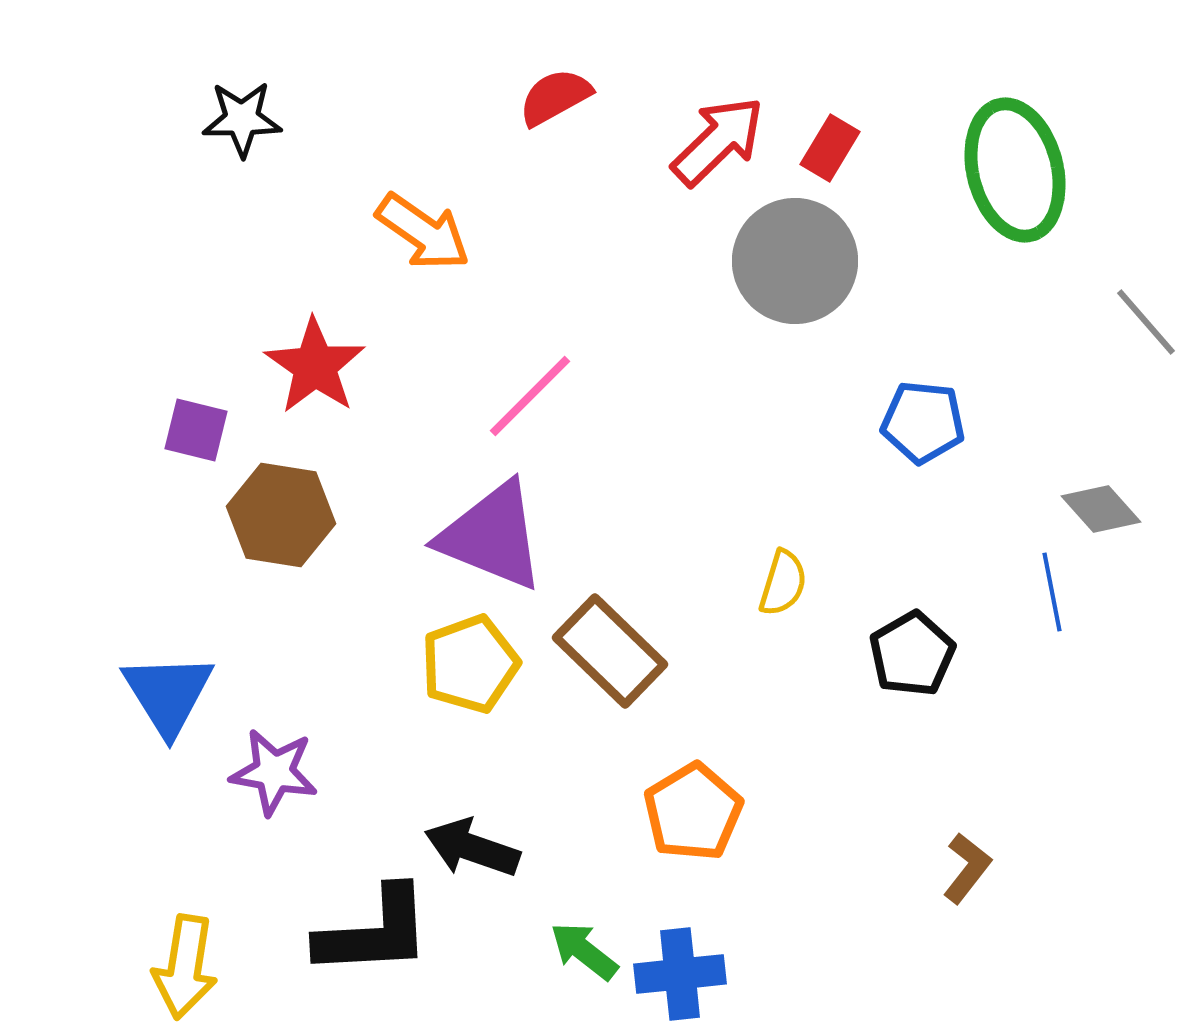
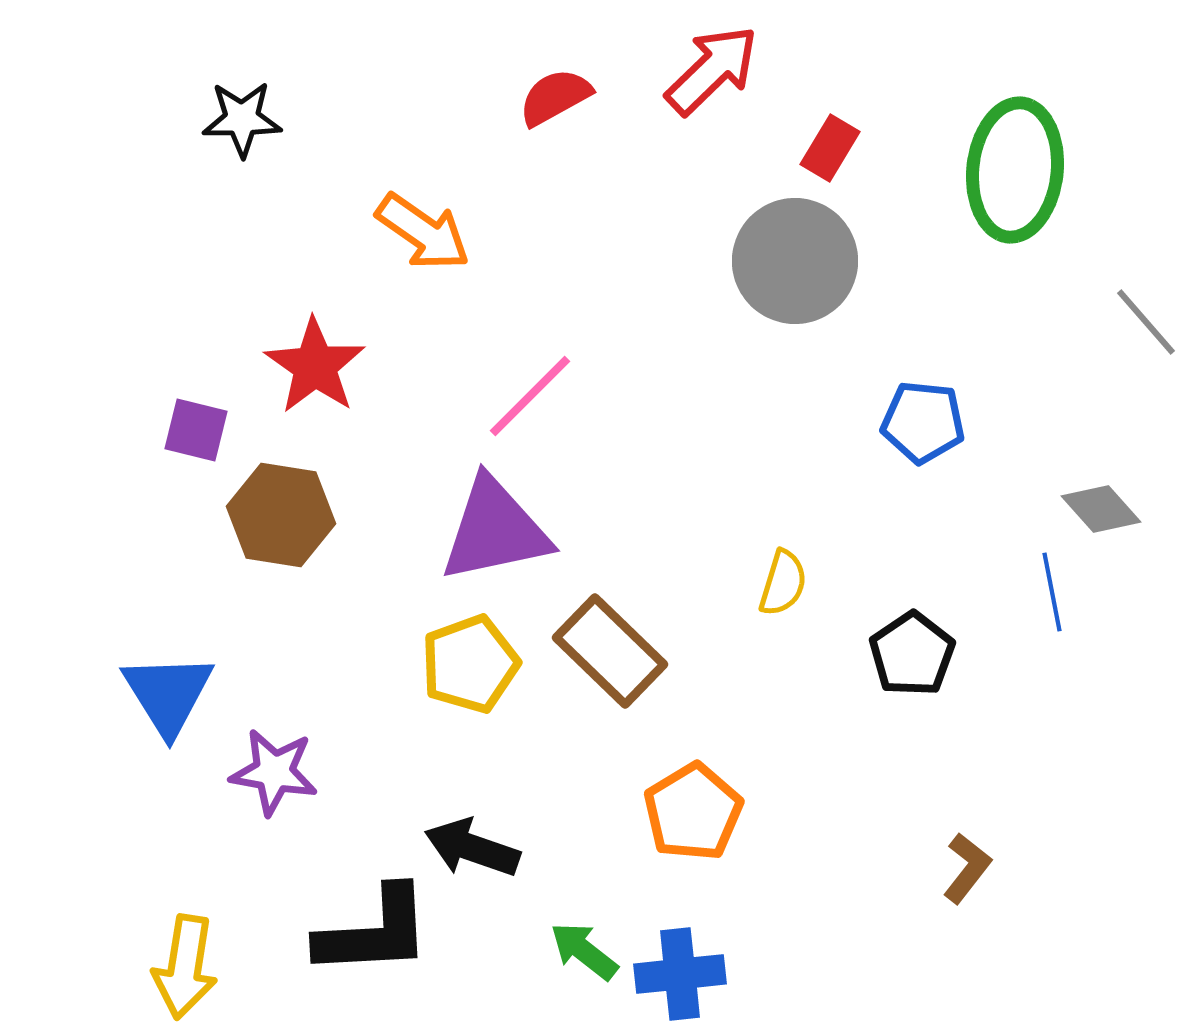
red arrow: moved 6 px left, 71 px up
green ellipse: rotated 20 degrees clockwise
purple triangle: moved 3 px right, 6 px up; rotated 34 degrees counterclockwise
black pentagon: rotated 4 degrees counterclockwise
